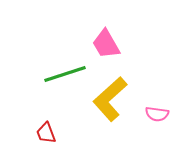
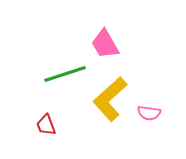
pink trapezoid: moved 1 px left
pink semicircle: moved 8 px left, 1 px up
red trapezoid: moved 8 px up
